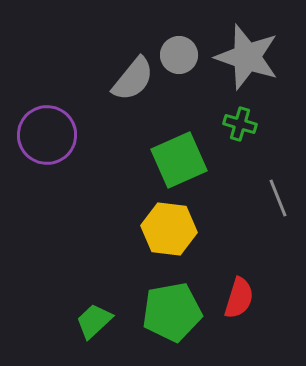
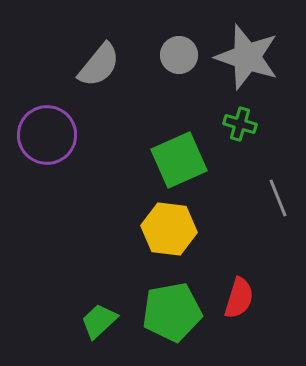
gray semicircle: moved 34 px left, 14 px up
green trapezoid: moved 5 px right
